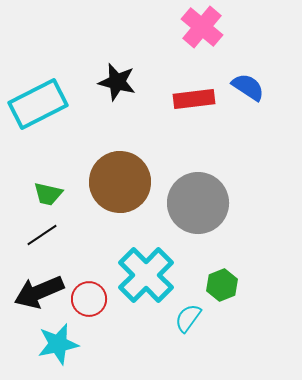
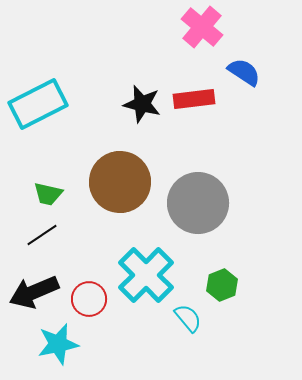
black star: moved 25 px right, 22 px down
blue semicircle: moved 4 px left, 15 px up
black arrow: moved 5 px left
cyan semicircle: rotated 104 degrees clockwise
